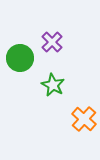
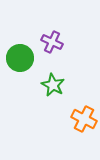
purple cross: rotated 20 degrees counterclockwise
orange cross: rotated 15 degrees counterclockwise
